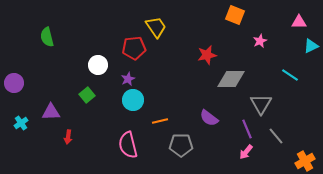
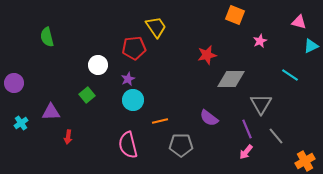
pink triangle: rotated 14 degrees clockwise
